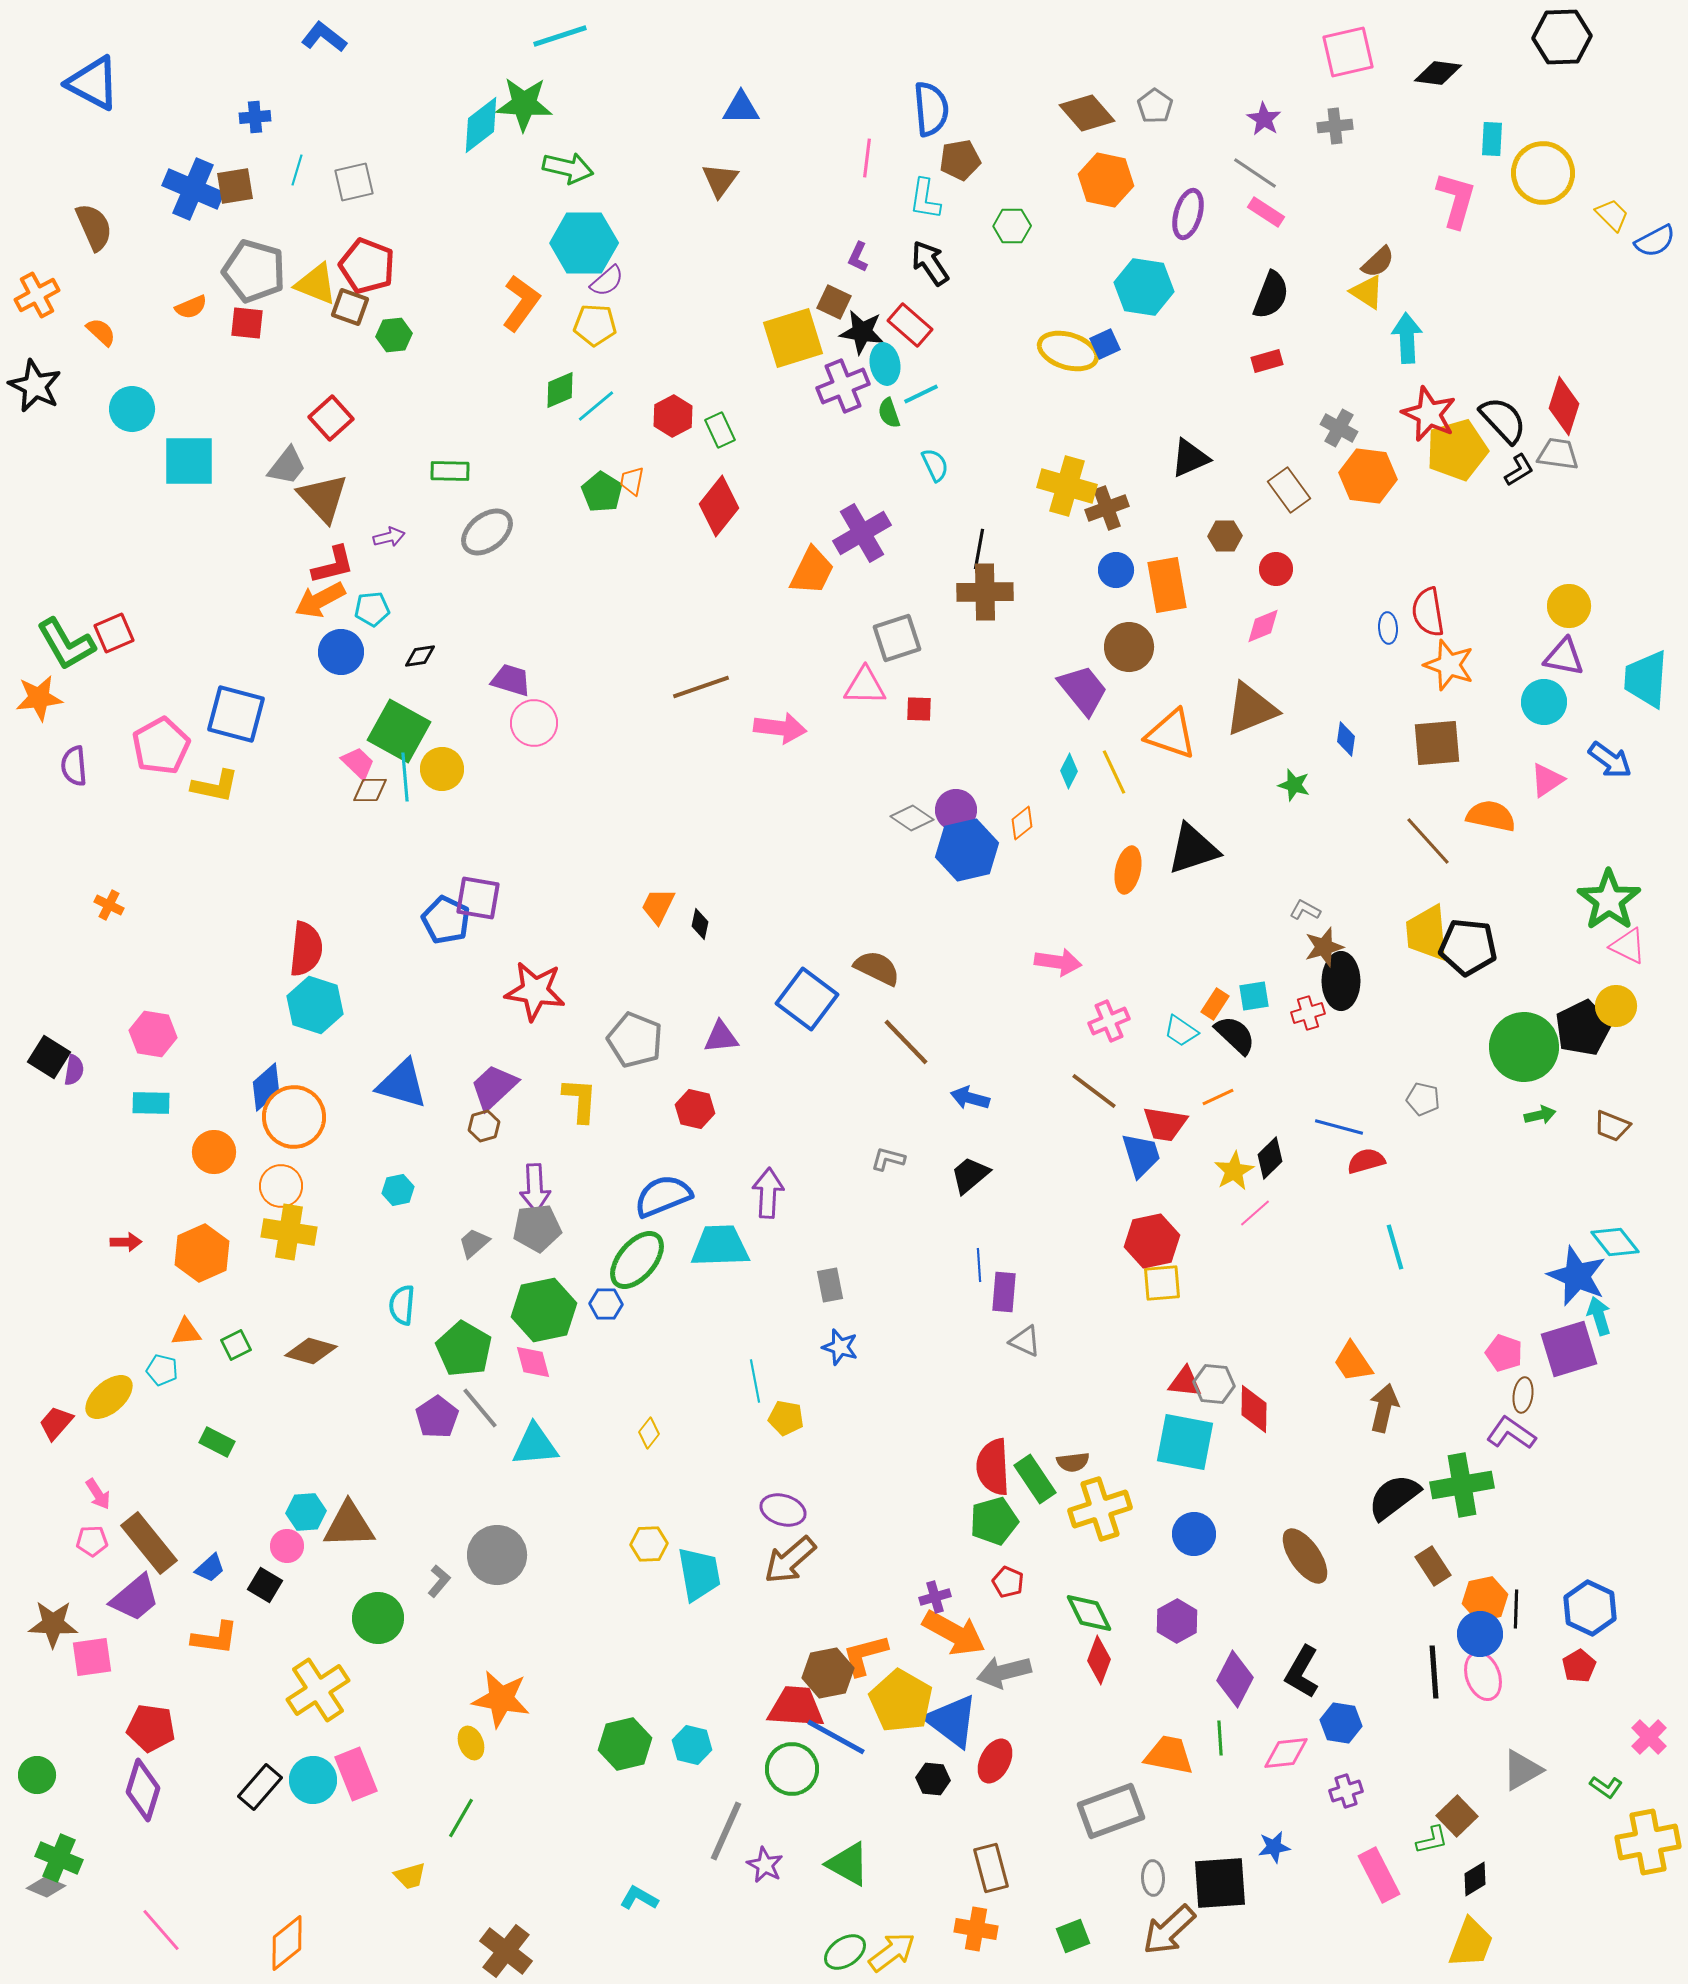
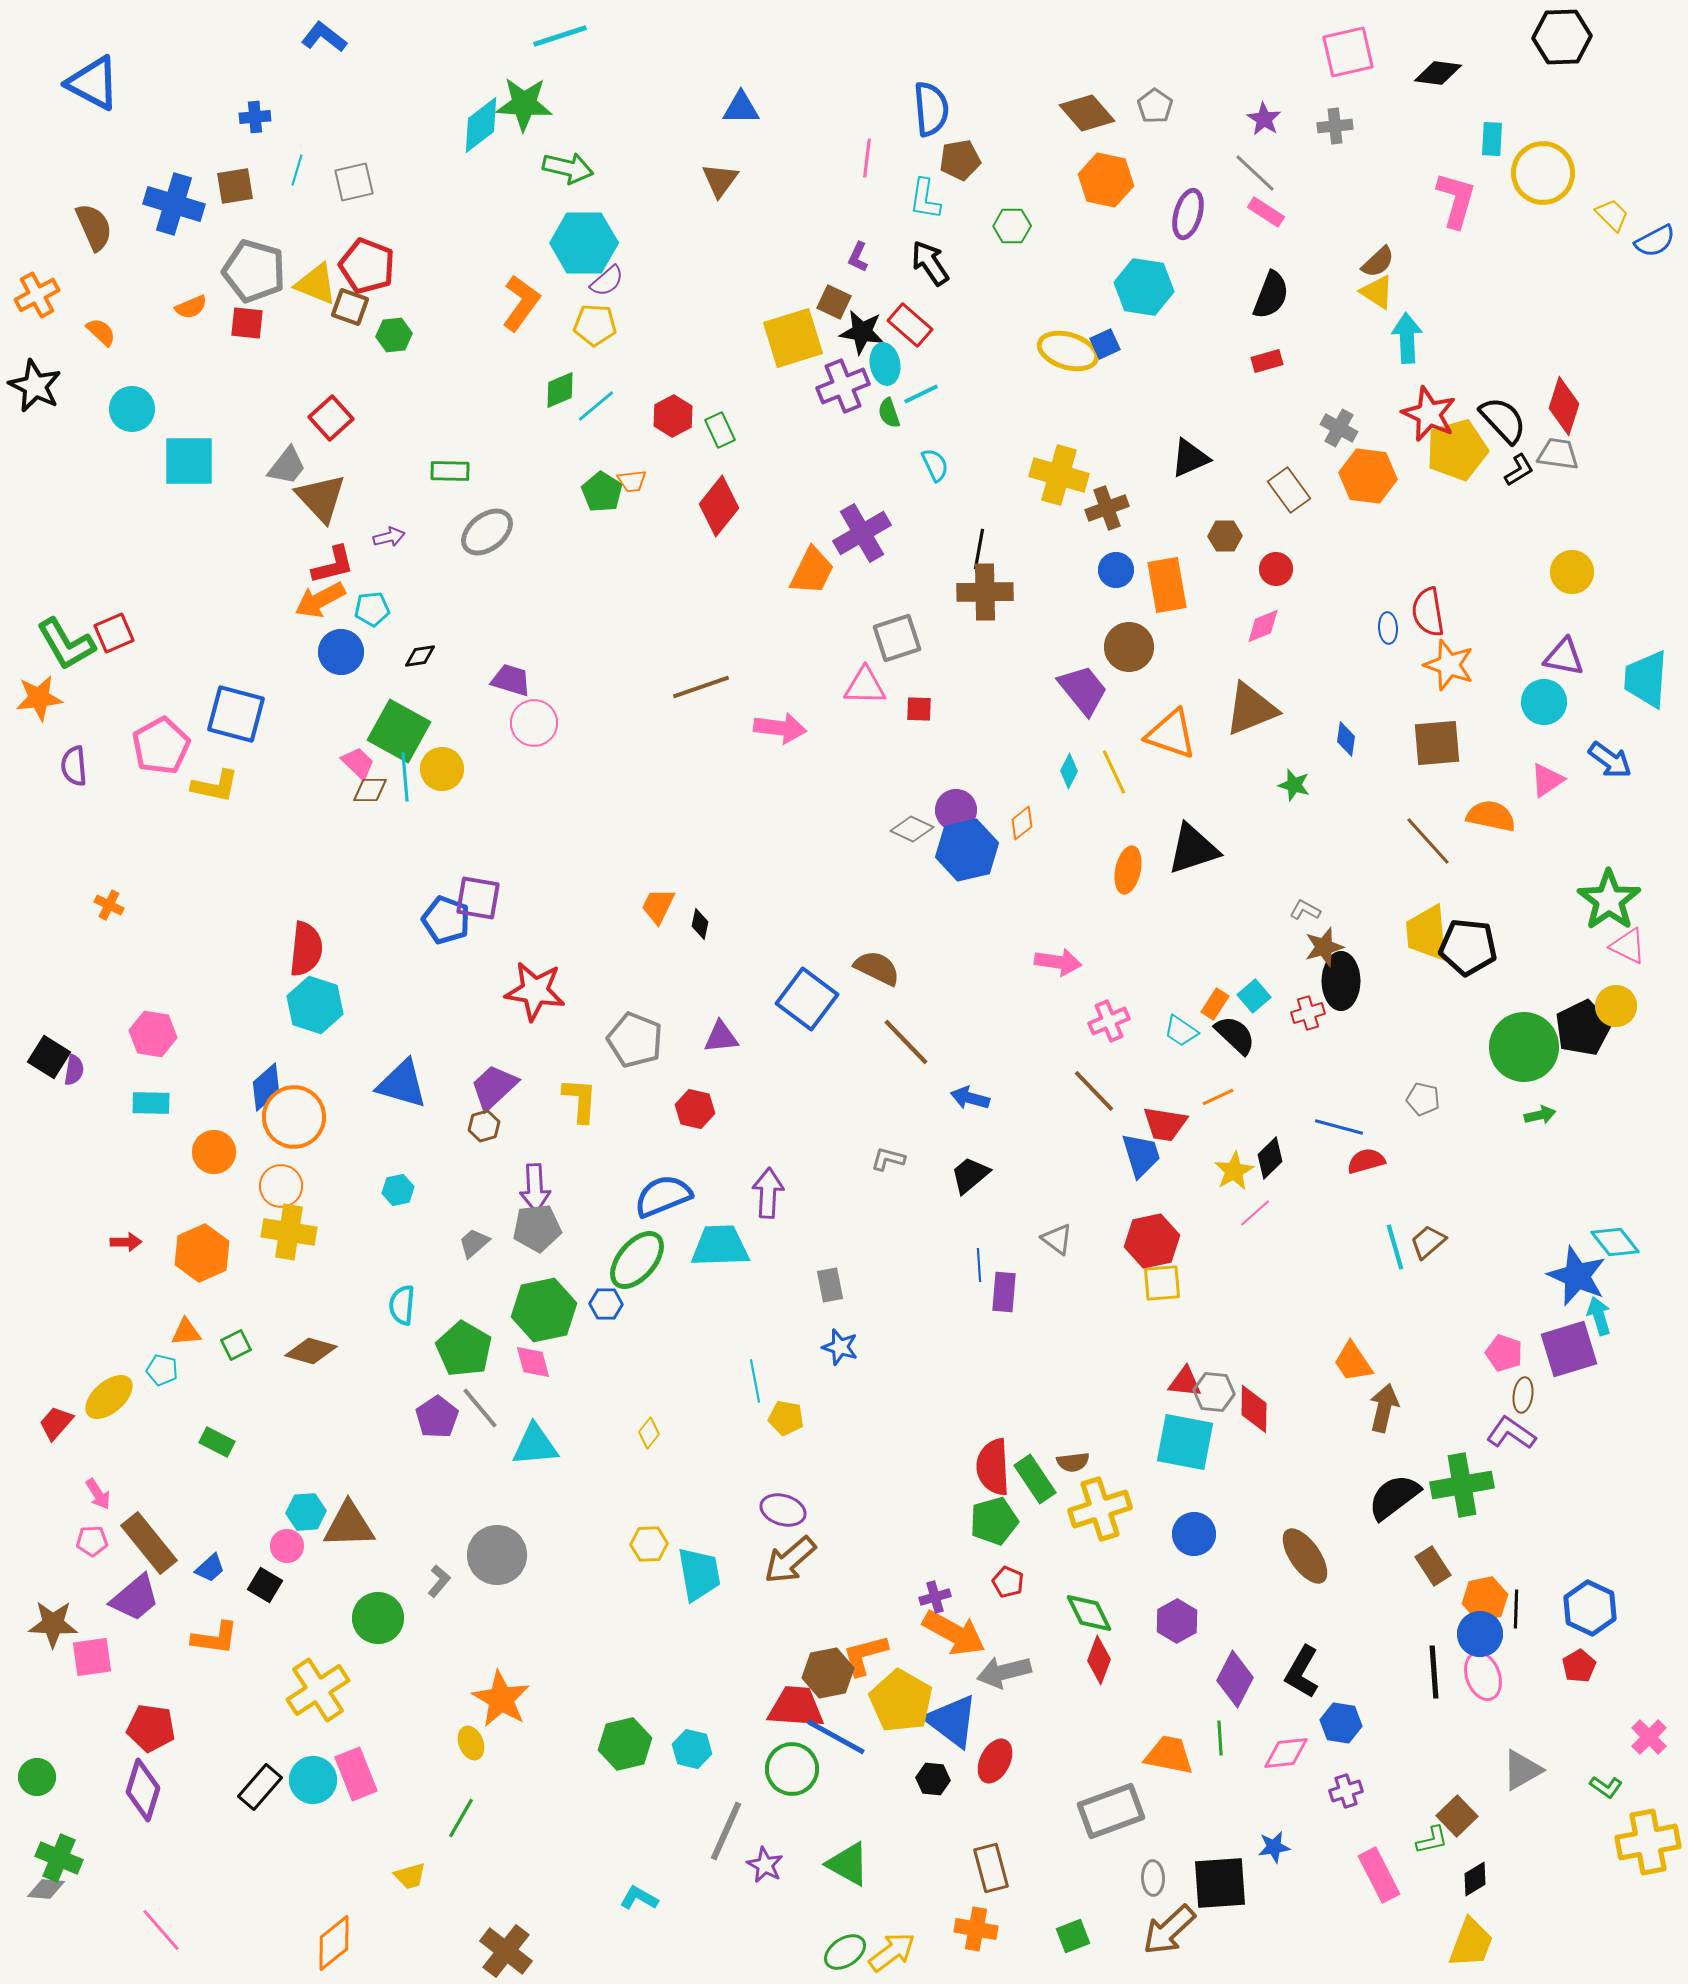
gray line at (1255, 173): rotated 9 degrees clockwise
blue cross at (193, 189): moved 19 px left, 15 px down; rotated 6 degrees counterclockwise
yellow triangle at (1367, 292): moved 10 px right
orange trapezoid at (632, 481): rotated 108 degrees counterclockwise
yellow cross at (1067, 486): moved 8 px left, 11 px up
brown triangle at (323, 498): moved 2 px left
yellow circle at (1569, 606): moved 3 px right, 34 px up
gray diamond at (912, 818): moved 11 px down; rotated 9 degrees counterclockwise
blue pentagon at (446, 920): rotated 6 degrees counterclockwise
cyan square at (1254, 996): rotated 32 degrees counterclockwise
brown line at (1094, 1091): rotated 9 degrees clockwise
brown trapezoid at (1612, 1126): moved 184 px left, 116 px down; rotated 117 degrees clockwise
gray triangle at (1025, 1341): moved 32 px right, 102 px up; rotated 12 degrees clockwise
gray hexagon at (1214, 1384): moved 8 px down
orange star at (501, 1699): rotated 20 degrees clockwise
cyan hexagon at (692, 1745): moved 4 px down
green circle at (37, 1775): moved 2 px down
gray diamond at (46, 1887): moved 2 px down; rotated 18 degrees counterclockwise
orange diamond at (287, 1943): moved 47 px right
